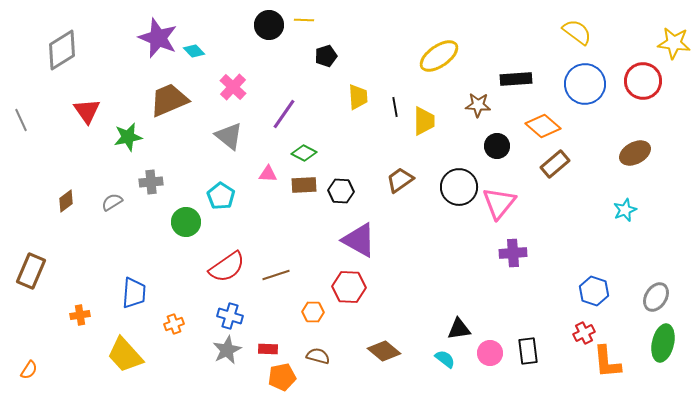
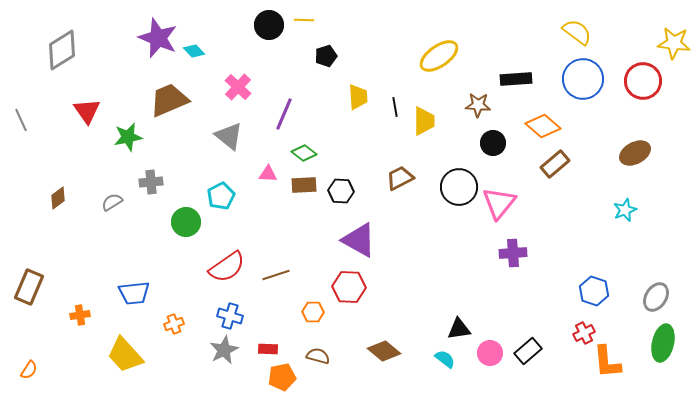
blue circle at (585, 84): moved 2 px left, 5 px up
pink cross at (233, 87): moved 5 px right
purple line at (284, 114): rotated 12 degrees counterclockwise
black circle at (497, 146): moved 4 px left, 3 px up
green diamond at (304, 153): rotated 10 degrees clockwise
brown trapezoid at (400, 180): moved 2 px up; rotated 8 degrees clockwise
cyan pentagon at (221, 196): rotated 12 degrees clockwise
brown diamond at (66, 201): moved 8 px left, 3 px up
brown rectangle at (31, 271): moved 2 px left, 16 px down
blue trapezoid at (134, 293): rotated 80 degrees clockwise
gray star at (227, 350): moved 3 px left
black rectangle at (528, 351): rotated 56 degrees clockwise
